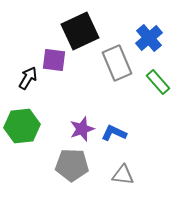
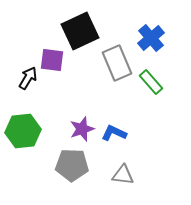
blue cross: moved 2 px right
purple square: moved 2 px left
green rectangle: moved 7 px left
green hexagon: moved 1 px right, 5 px down
